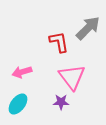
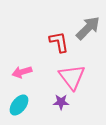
cyan ellipse: moved 1 px right, 1 px down
